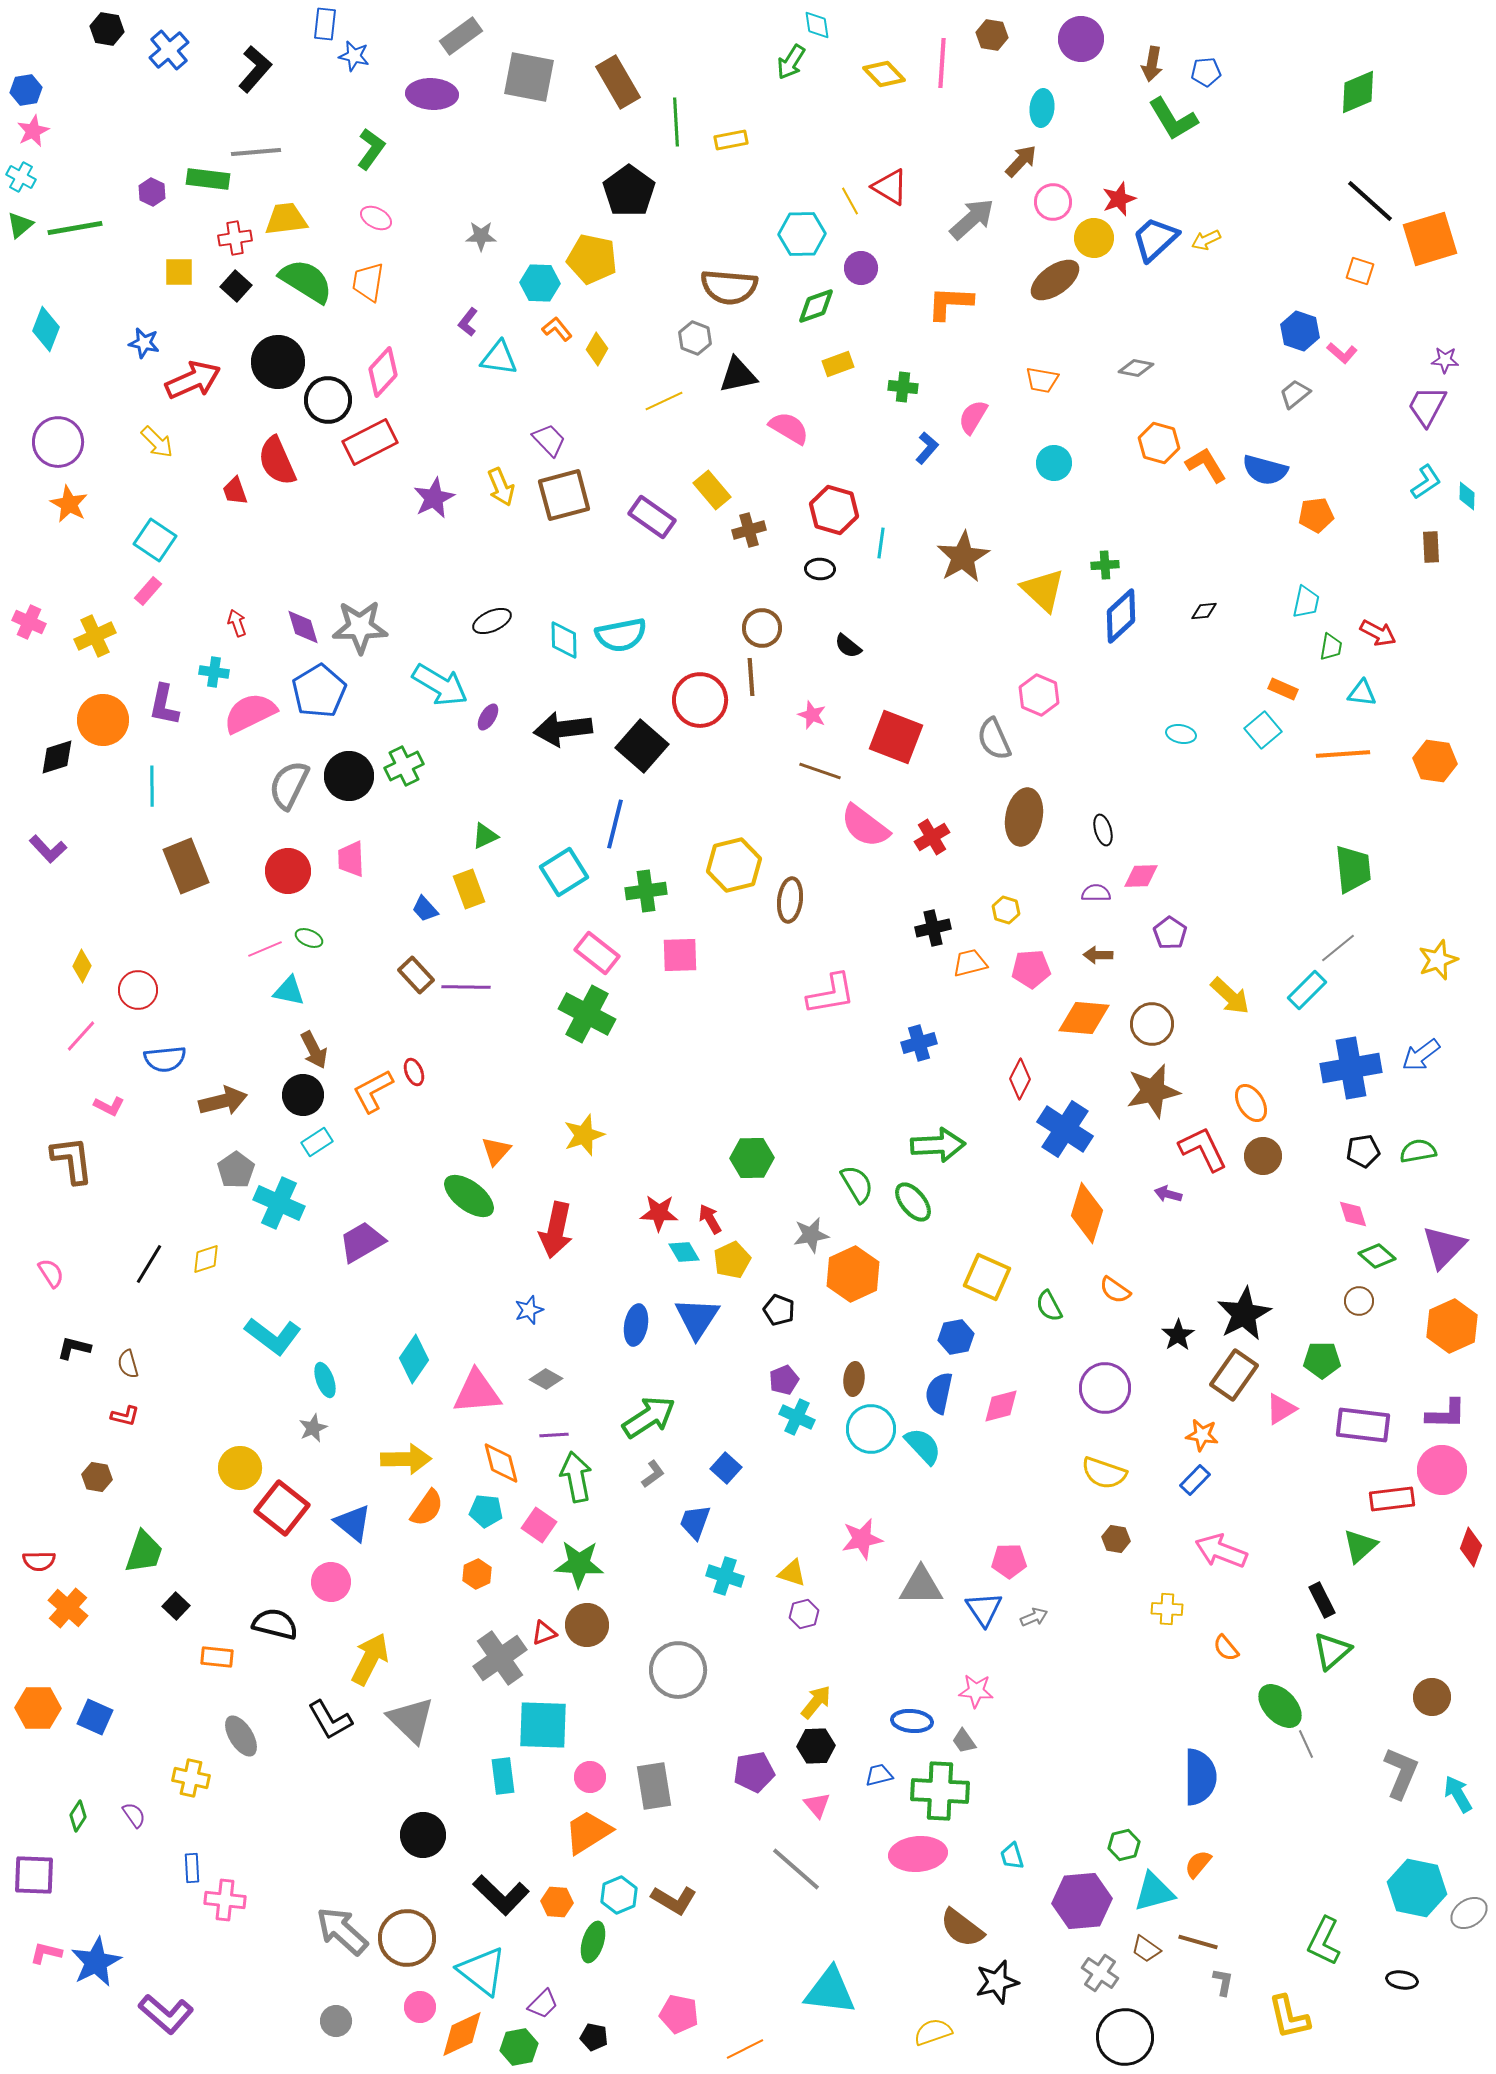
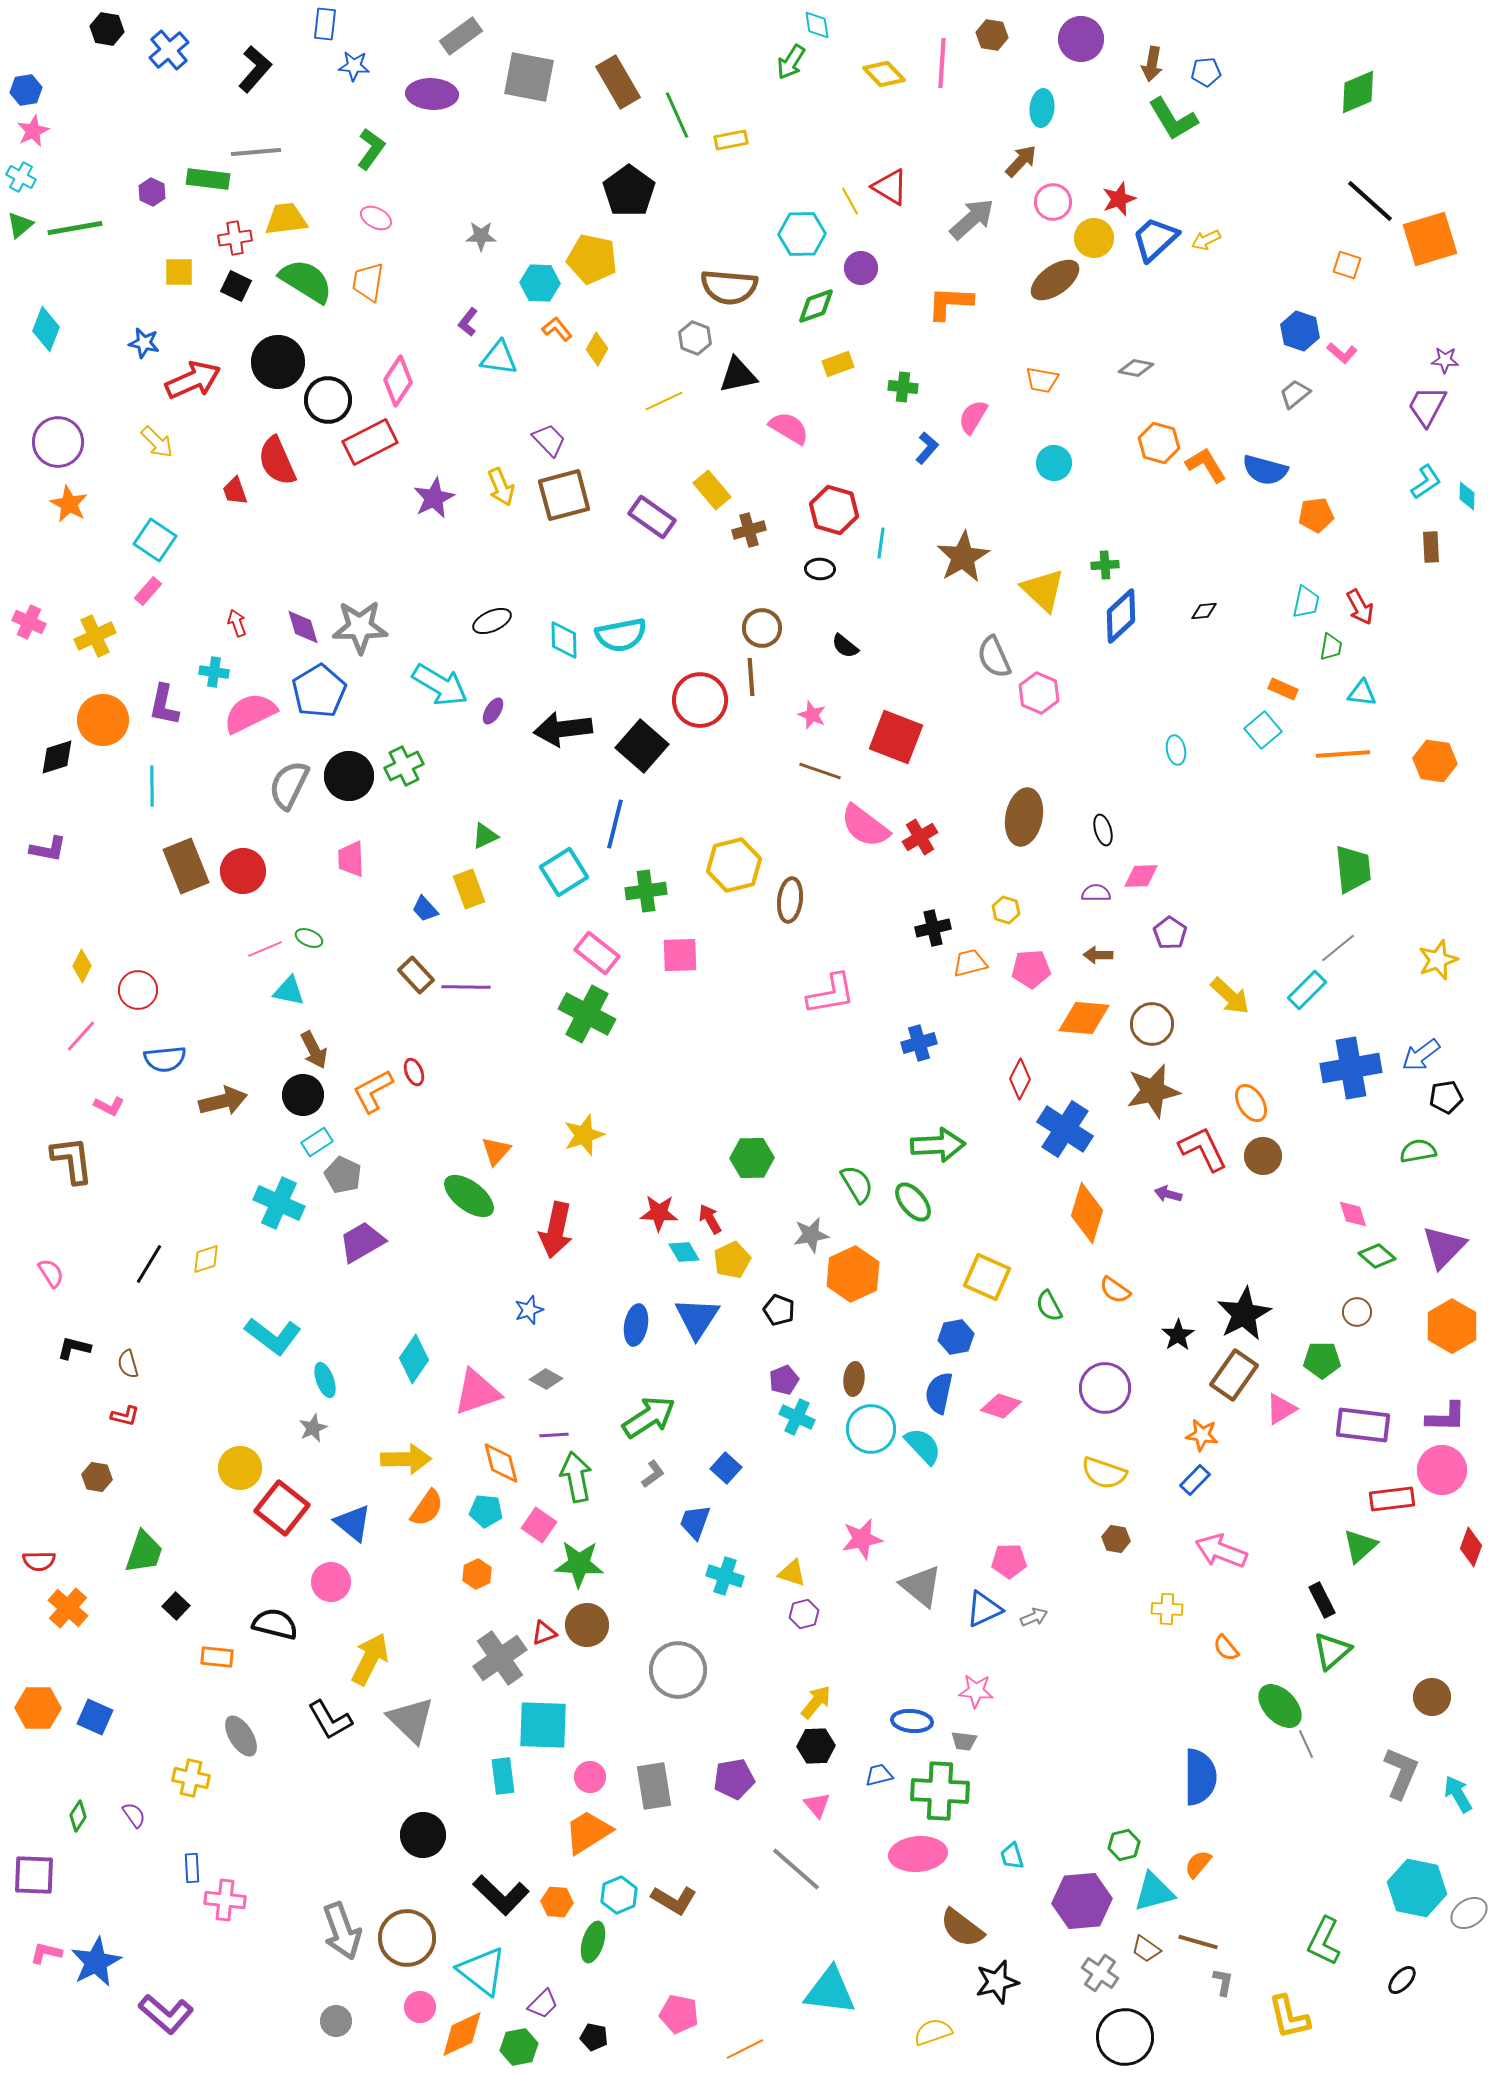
blue star at (354, 56): moved 10 px down; rotated 8 degrees counterclockwise
green line at (676, 122): moved 1 px right, 7 px up; rotated 21 degrees counterclockwise
orange square at (1360, 271): moved 13 px left, 6 px up
black square at (236, 286): rotated 16 degrees counterclockwise
pink diamond at (383, 372): moved 15 px right, 9 px down; rotated 9 degrees counterclockwise
red arrow at (1378, 633): moved 18 px left, 26 px up; rotated 33 degrees clockwise
black semicircle at (848, 646): moved 3 px left
pink hexagon at (1039, 695): moved 2 px up
purple ellipse at (488, 717): moved 5 px right, 6 px up
cyan ellipse at (1181, 734): moved 5 px left, 16 px down; rotated 68 degrees clockwise
gray semicircle at (994, 739): moved 82 px up
red cross at (932, 837): moved 12 px left
purple L-shape at (48, 849): rotated 36 degrees counterclockwise
red circle at (288, 871): moved 45 px left
black pentagon at (1363, 1151): moved 83 px right, 54 px up
gray pentagon at (236, 1170): moved 107 px right, 5 px down; rotated 12 degrees counterclockwise
brown circle at (1359, 1301): moved 2 px left, 11 px down
orange hexagon at (1452, 1326): rotated 6 degrees counterclockwise
pink triangle at (477, 1392): rotated 14 degrees counterclockwise
pink diamond at (1001, 1406): rotated 33 degrees clockwise
purple L-shape at (1446, 1414): moved 3 px down
gray triangle at (921, 1586): rotated 39 degrees clockwise
blue triangle at (984, 1609): rotated 39 degrees clockwise
gray trapezoid at (964, 1741): rotated 48 degrees counterclockwise
purple pentagon at (754, 1772): moved 20 px left, 7 px down
gray arrow at (342, 1931): rotated 152 degrees counterclockwise
black ellipse at (1402, 1980): rotated 56 degrees counterclockwise
